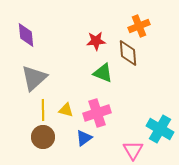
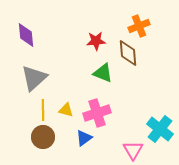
cyan cross: rotated 8 degrees clockwise
